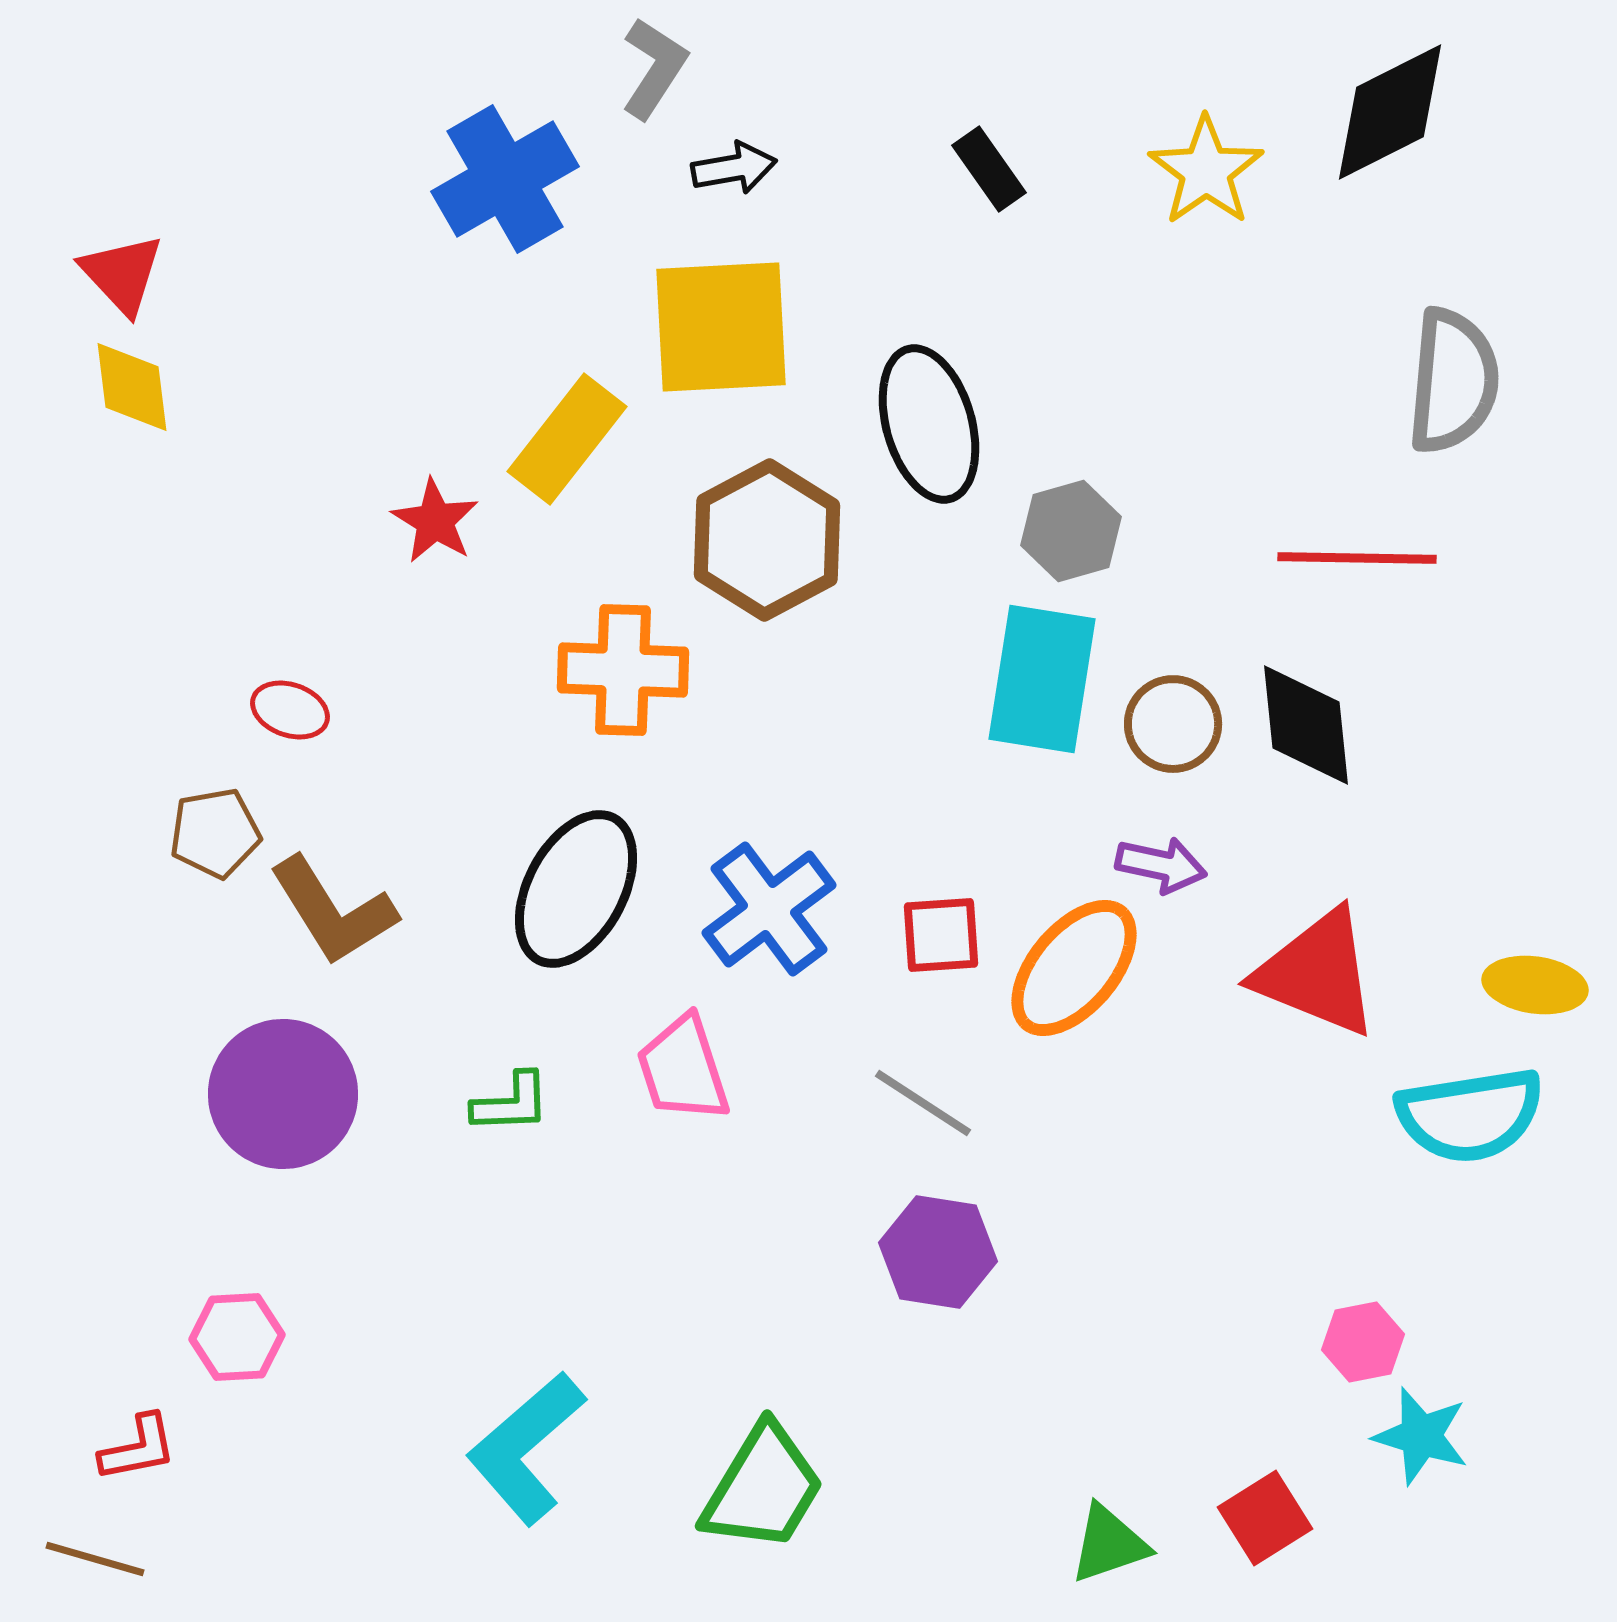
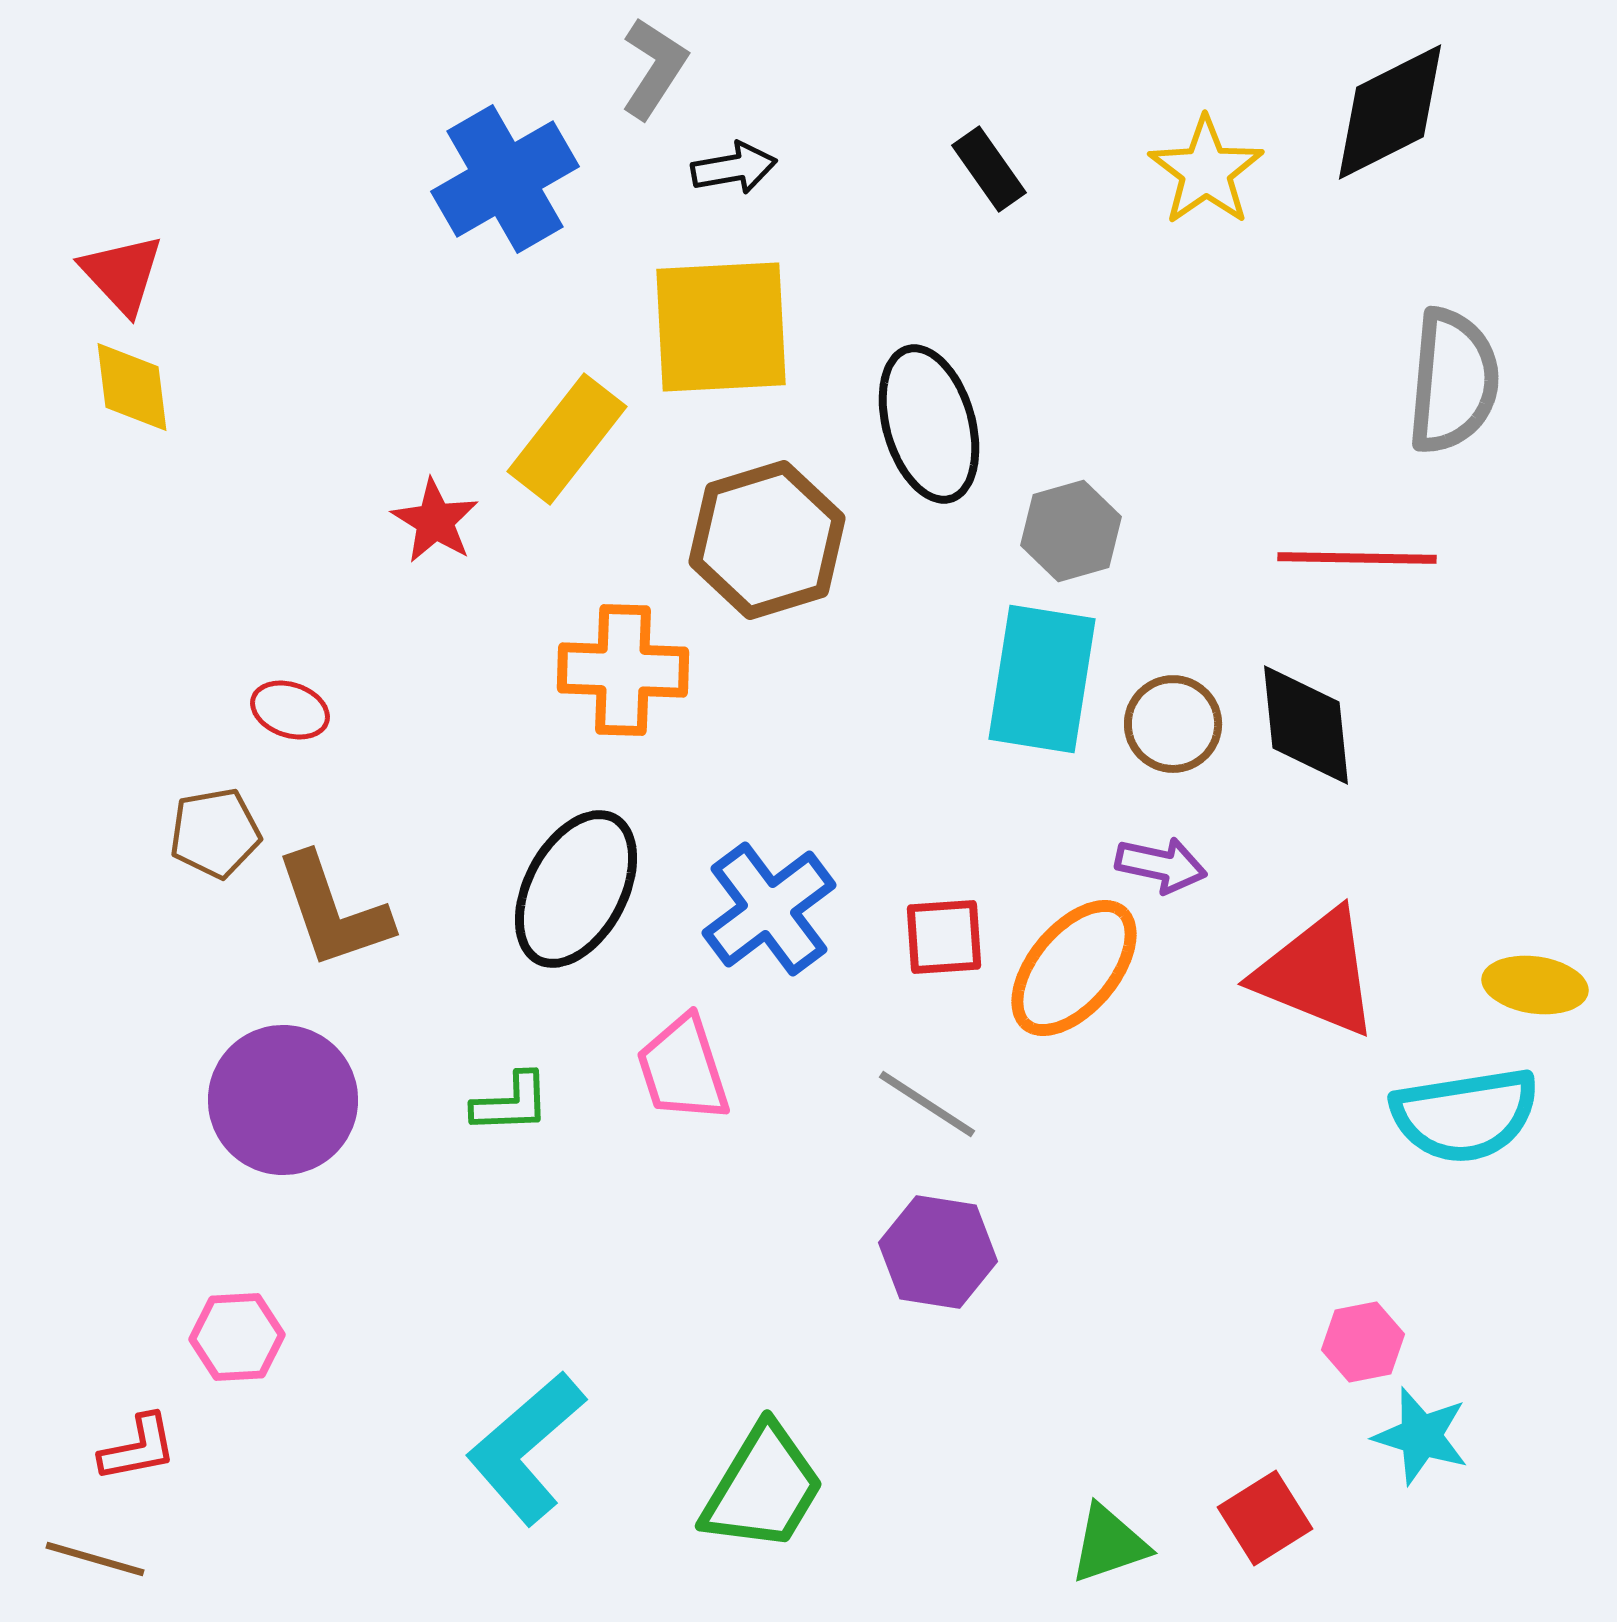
brown hexagon at (767, 540): rotated 11 degrees clockwise
brown L-shape at (333, 911): rotated 13 degrees clockwise
red square at (941, 935): moved 3 px right, 2 px down
purple circle at (283, 1094): moved 6 px down
gray line at (923, 1103): moved 4 px right, 1 px down
cyan semicircle at (1470, 1115): moved 5 px left
